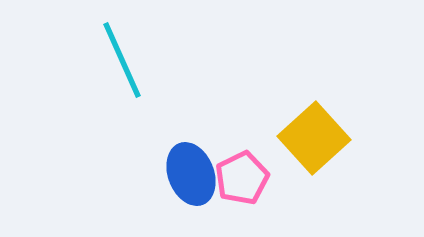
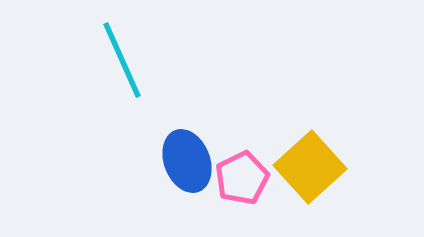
yellow square: moved 4 px left, 29 px down
blue ellipse: moved 4 px left, 13 px up
